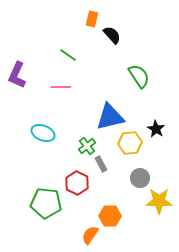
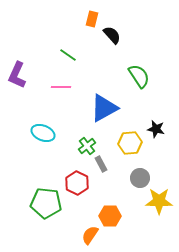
blue triangle: moved 6 px left, 9 px up; rotated 16 degrees counterclockwise
black star: rotated 18 degrees counterclockwise
